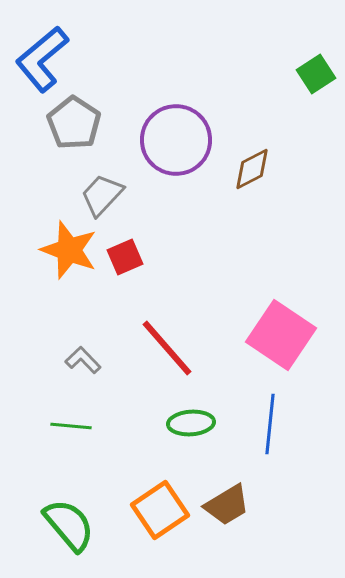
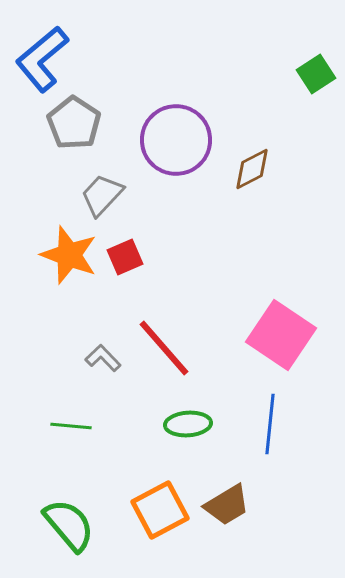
orange star: moved 5 px down
red line: moved 3 px left
gray L-shape: moved 20 px right, 2 px up
green ellipse: moved 3 px left, 1 px down
orange square: rotated 6 degrees clockwise
